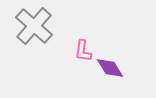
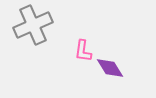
gray cross: moved 1 px left, 1 px up; rotated 24 degrees clockwise
